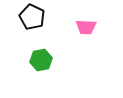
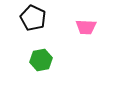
black pentagon: moved 1 px right, 1 px down
